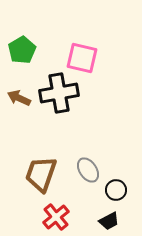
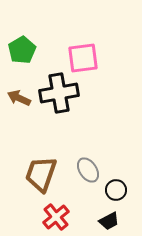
pink square: moved 1 px right; rotated 20 degrees counterclockwise
